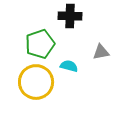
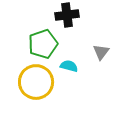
black cross: moved 3 px left, 1 px up; rotated 10 degrees counterclockwise
green pentagon: moved 3 px right
gray triangle: rotated 42 degrees counterclockwise
